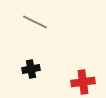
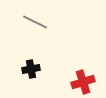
red cross: rotated 10 degrees counterclockwise
